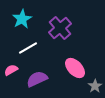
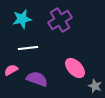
cyan star: rotated 18 degrees clockwise
purple cross: moved 8 px up; rotated 10 degrees clockwise
white line: rotated 24 degrees clockwise
purple semicircle: rotated 45 degrees clockwise
gray star: rotated 16 degrees counterclockwise
